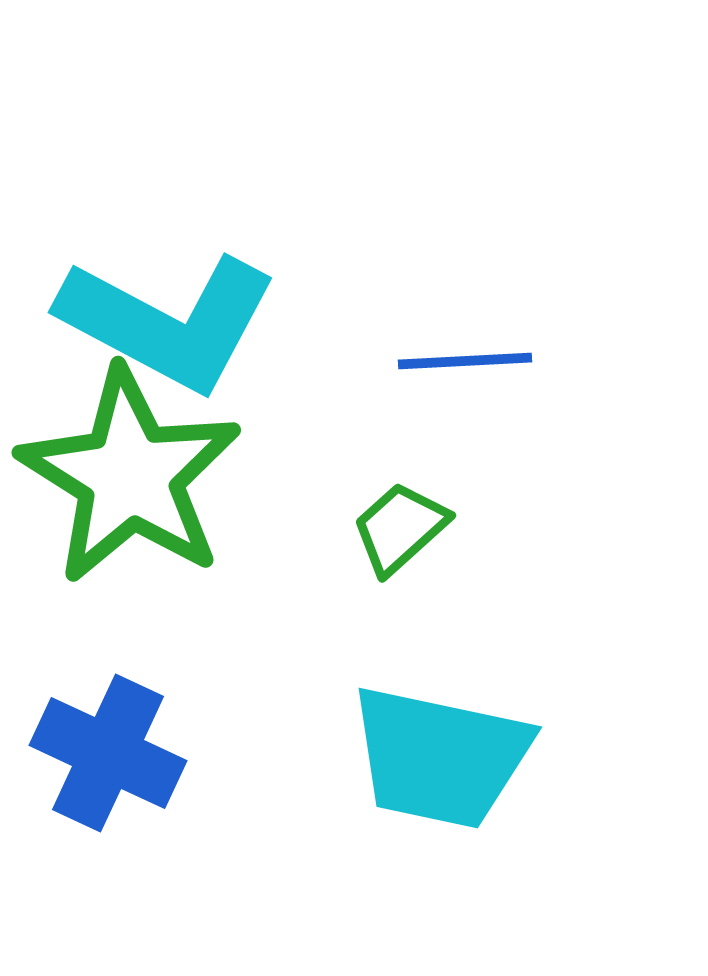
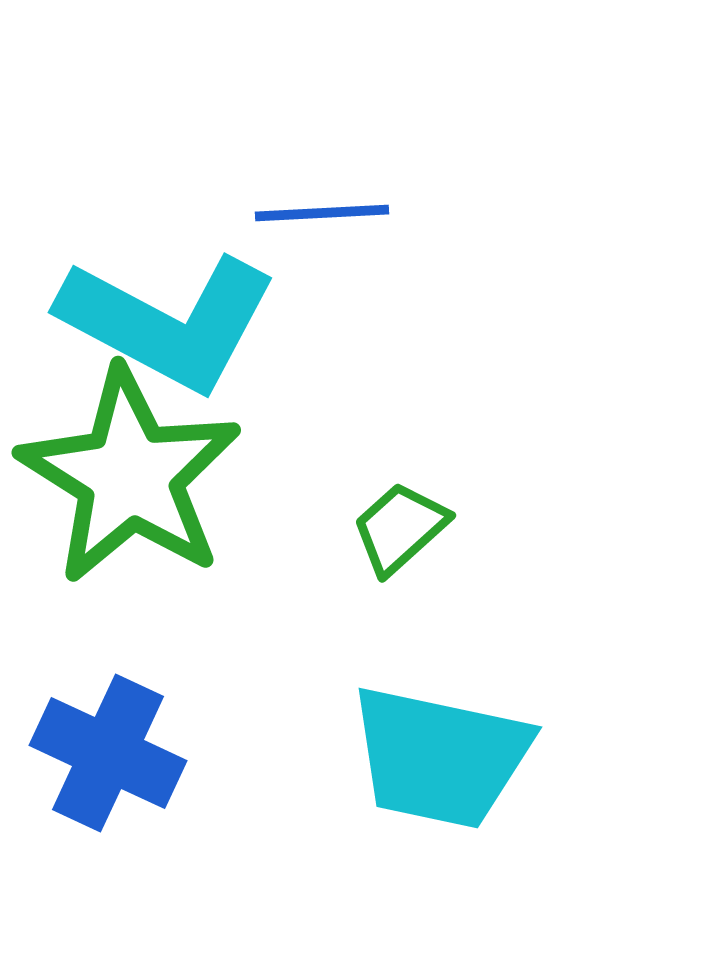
blue line: moved 143 px left, 148 px up
